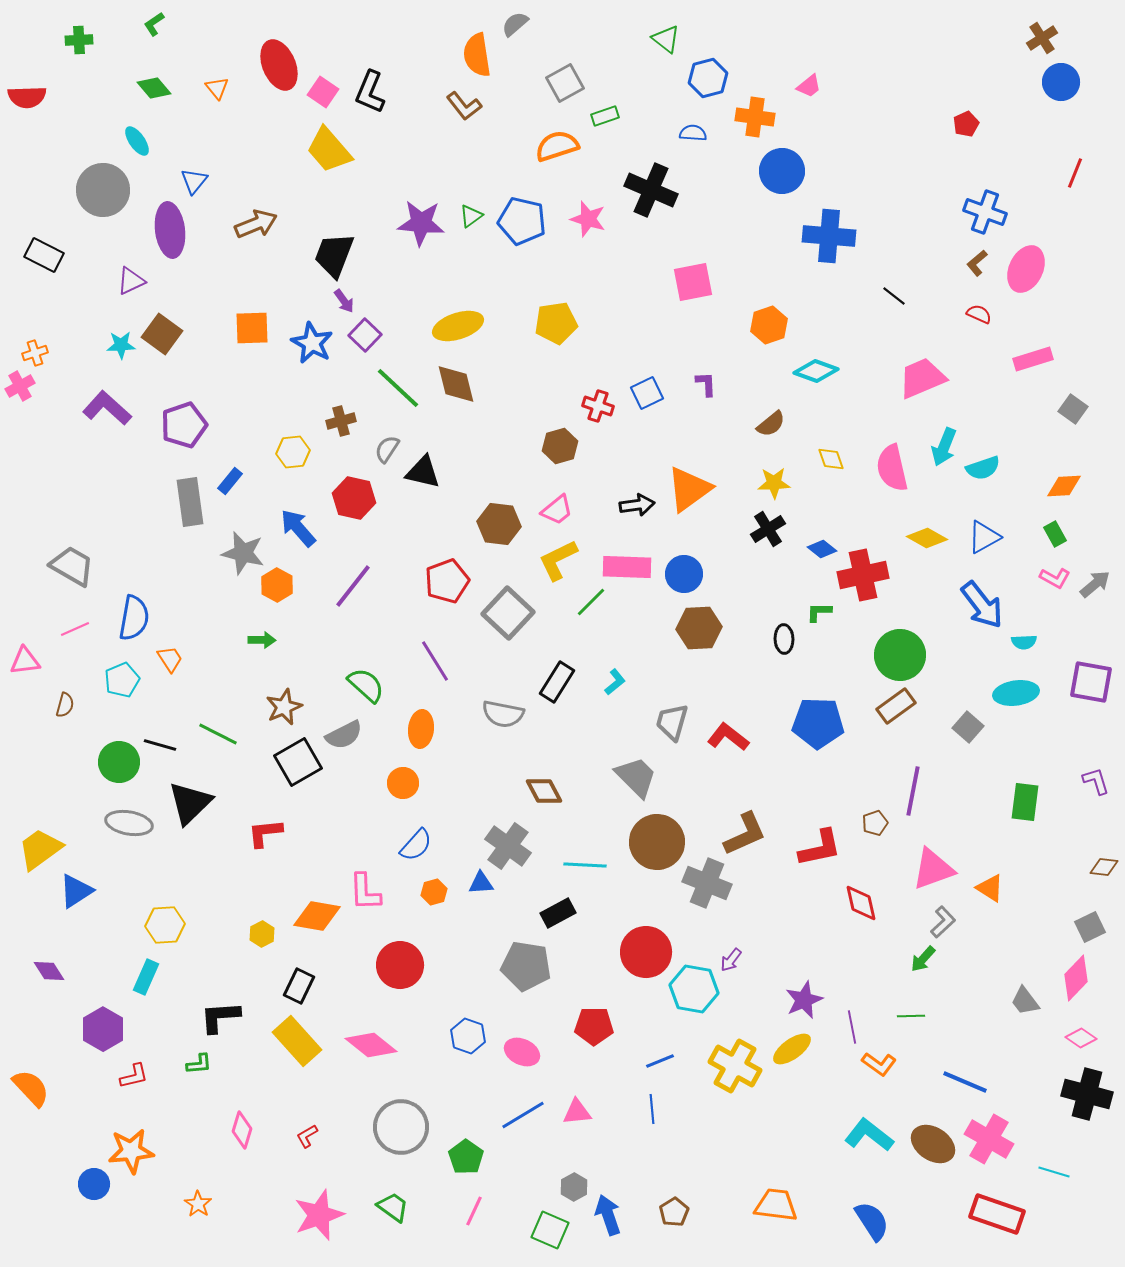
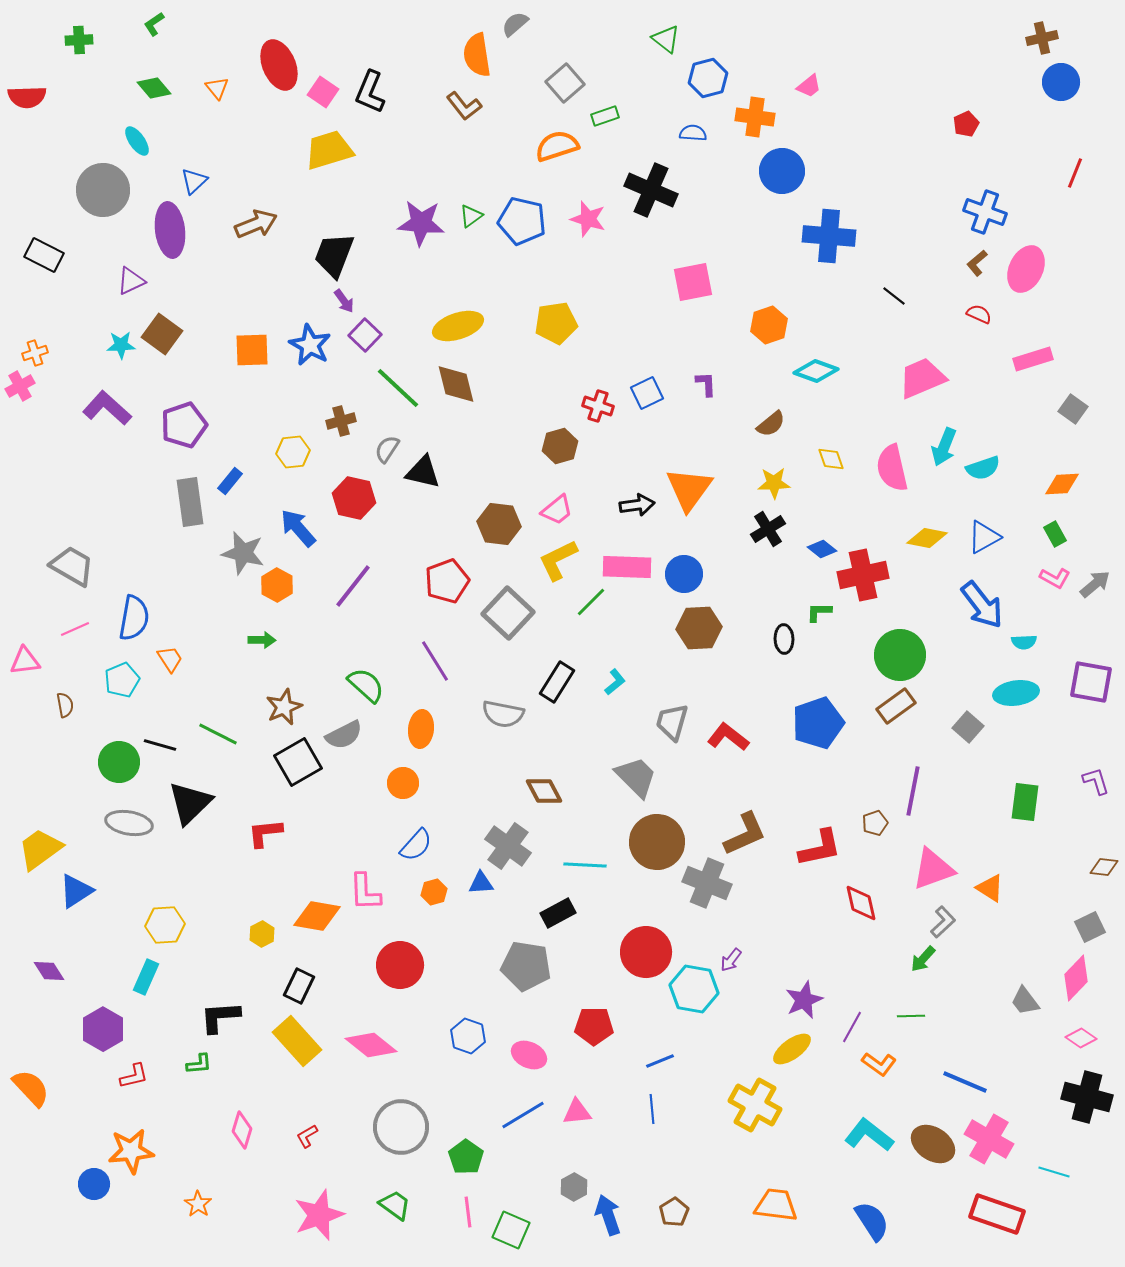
brown cross at (1042, 38): rotated 20 degrees clockwise
gray square at (565, 83): rotated 12 degrees counterclockwise
yellow trapezoid at (329, 150): rotated 114 degrees clockwise
blue triangle at (194, 181): rotated 8 degrees clockwise
orange square at (252, 328): moved 22 px down
blue star at (312, 343): moved 2 px left, 2 px down
orange diamond at (1064, 486): moved 2 px left, 2 px up
orange triangle at (689, 489): rotated 18 degrees counterclockwise
yellow diamond at (927, 538): rotated 18 degrees counterclockwise
brown semicircle at (65, 705): rotated 25 degrees counterclockwise
blue pentagon at (818, 723): rotated 21 degrees counterclockwise
purple line at (852, 1027): rotated 40 degrees clockwise
pink ellipse at (522, 1052): moved 7 px right, 3 px down
yellow cross at (735, 1066): moved 20 px right, 39 px down
black cross at (1087, 1094): moved 3 px down
green trapezoid at (393, 1207): moved 2 px right, 2 px up
pink line at (474, 1211): moved 6 px left, 1 px down; rotated 32 degrees counterclockwise
green square at (550, 1230): moved 39 px left
